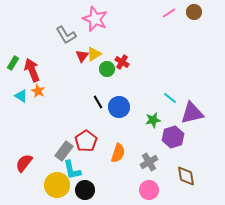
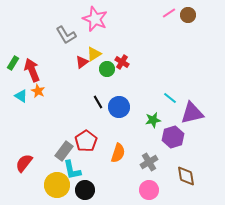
brown circle: moved 6 px left, 3 px down
red triangle: moved 6 px down; rotated 16 degrees clockwise
